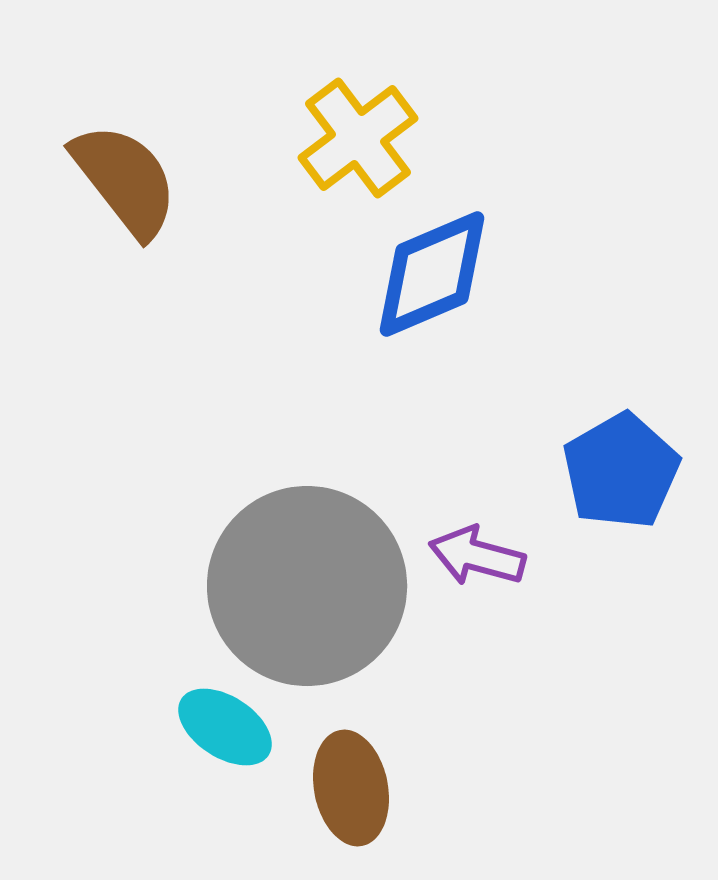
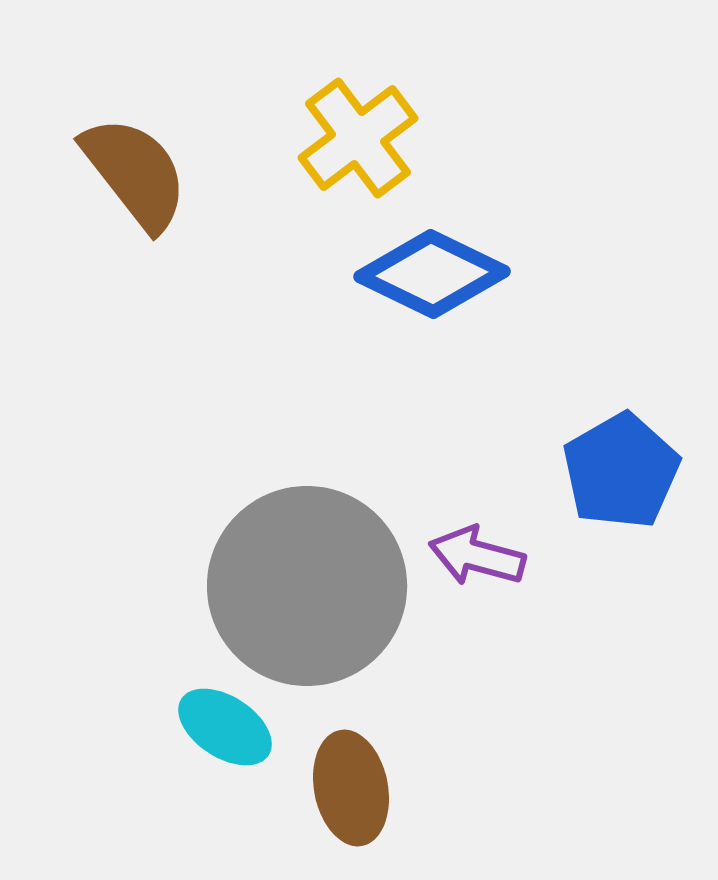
brown semicircle: moved 10 px right, 7 px up
blue diamond: rotated 49 degrees clockwise
